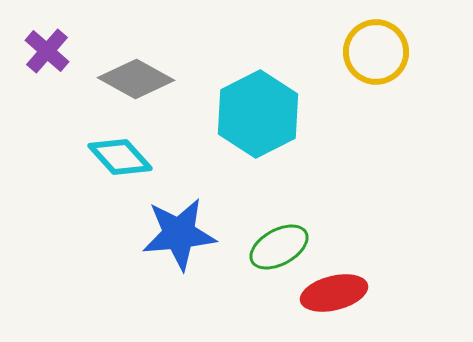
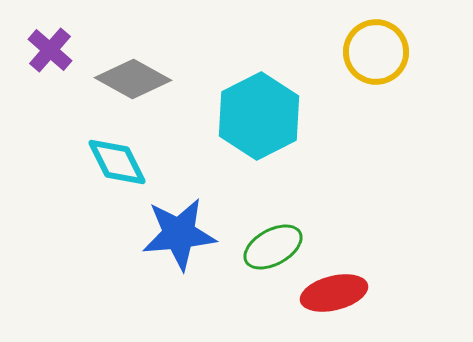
purple cross: moved 3 px right, 1 px up
gray diamond: moved 3 px left
cyan hexagon: moved 1 px right, 2 px down
cyan diamond: moved 3 px left, 5 px down; rotated 16 degrees clockwise
green ellipse: moved 6 px left
